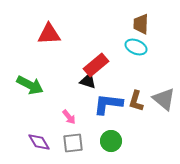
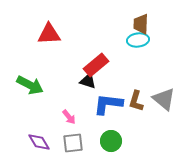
cyan ellipse: moved 2 px right, 7 px up; rotated 30 degrees counterclockwise
